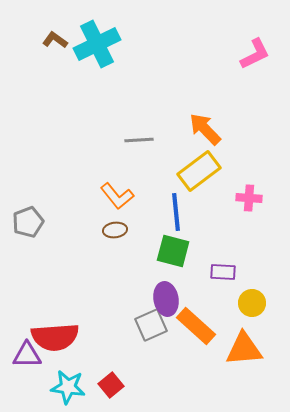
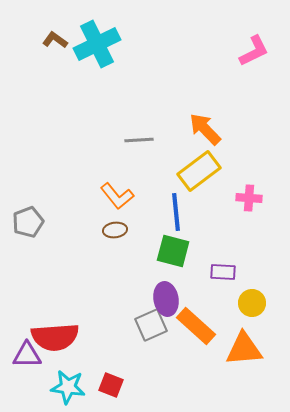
pink L-shape: moved 1 px left, 3 px up
red square: rotated 30 degrees counterclockwise
